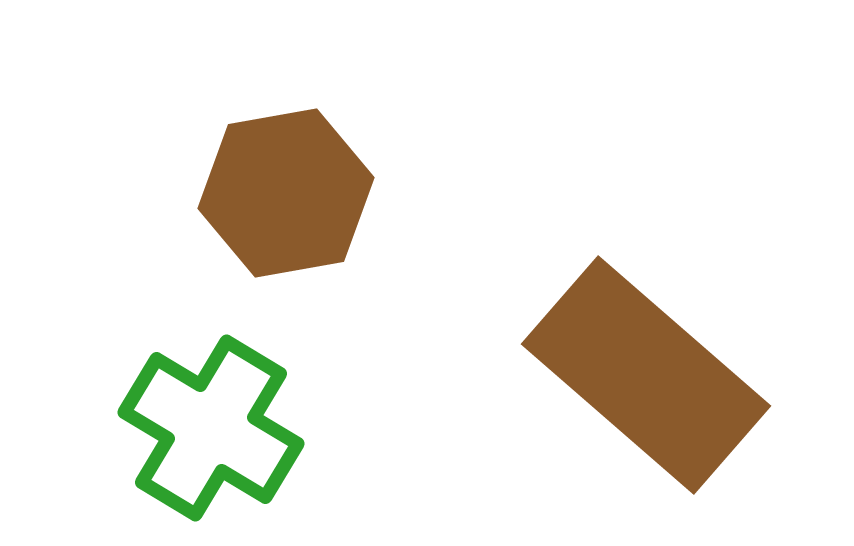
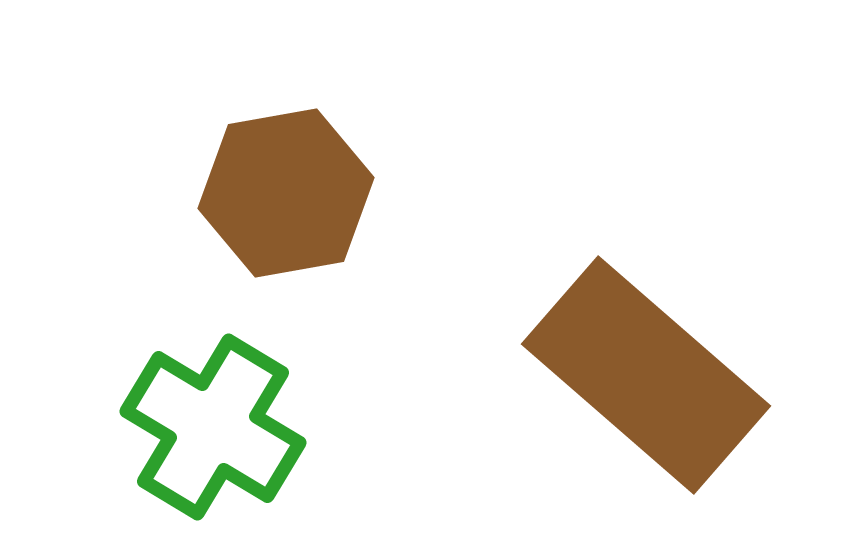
green cross: moved 2 px right, 1 px up
